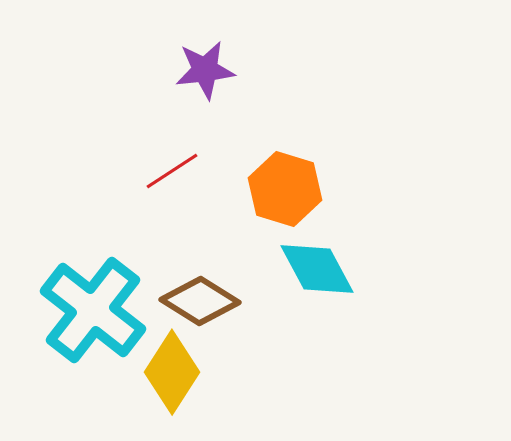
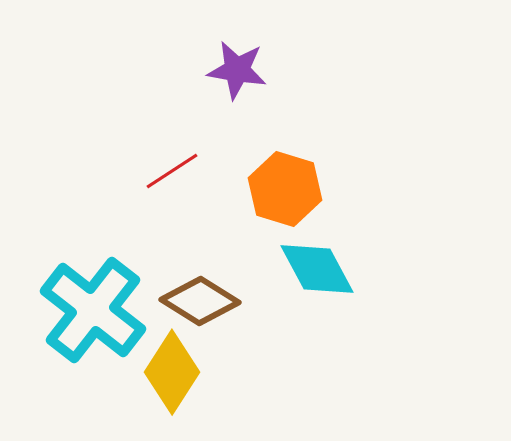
purple star: moved 32 px right; rotated 16 degrees clockwise
